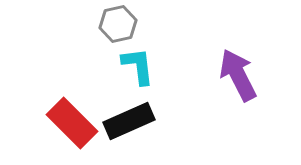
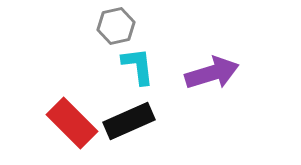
gray hexagon: moved 2 px left, 2 px down
purple arrow: moved 26 px left, 2 px up; rotated 100 degrees clockwise
